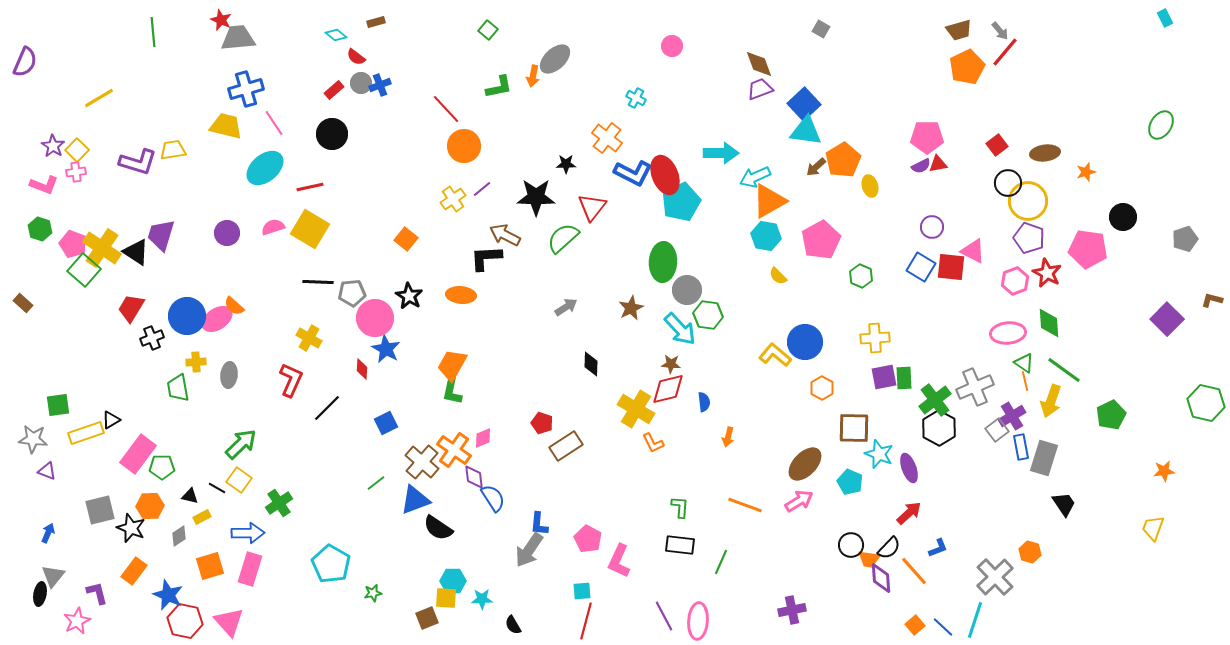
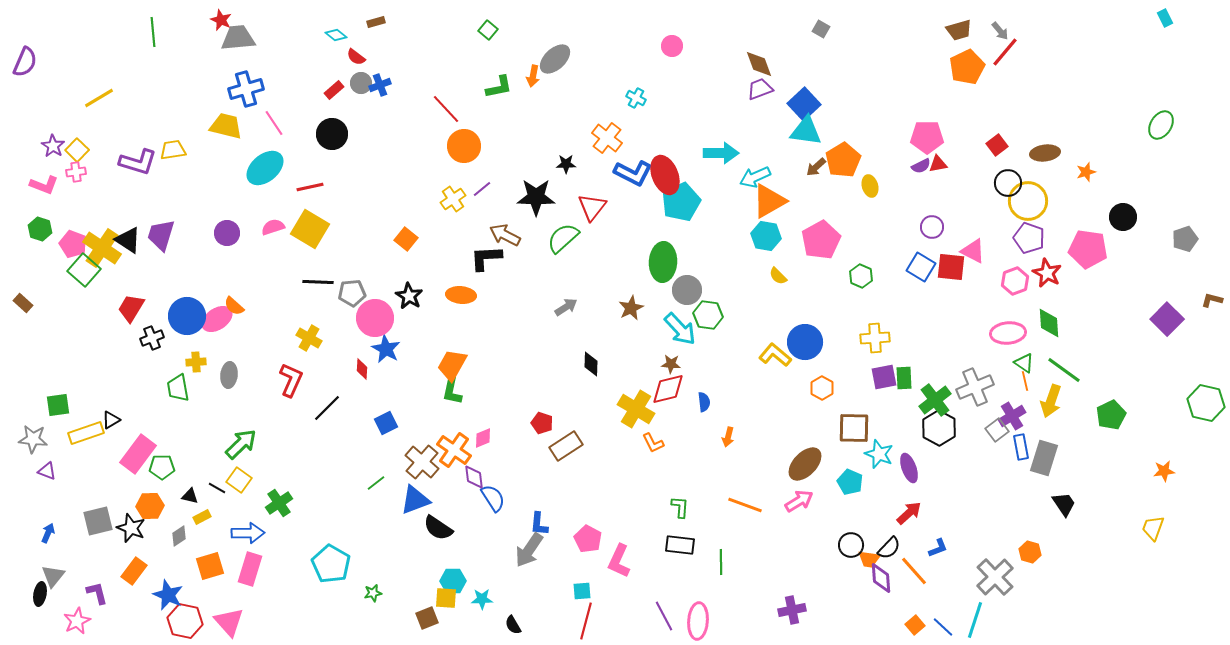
black triangle at (136, 252): moved 8 px left, 12 px up
gray square at (100, 510): moved 2 px left, 11 px down
green line at (721, 562): rotated 25 degrees counterclockwise
